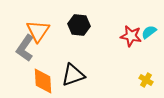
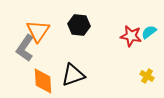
yellow cross: moved 1 px right, 4 px up
